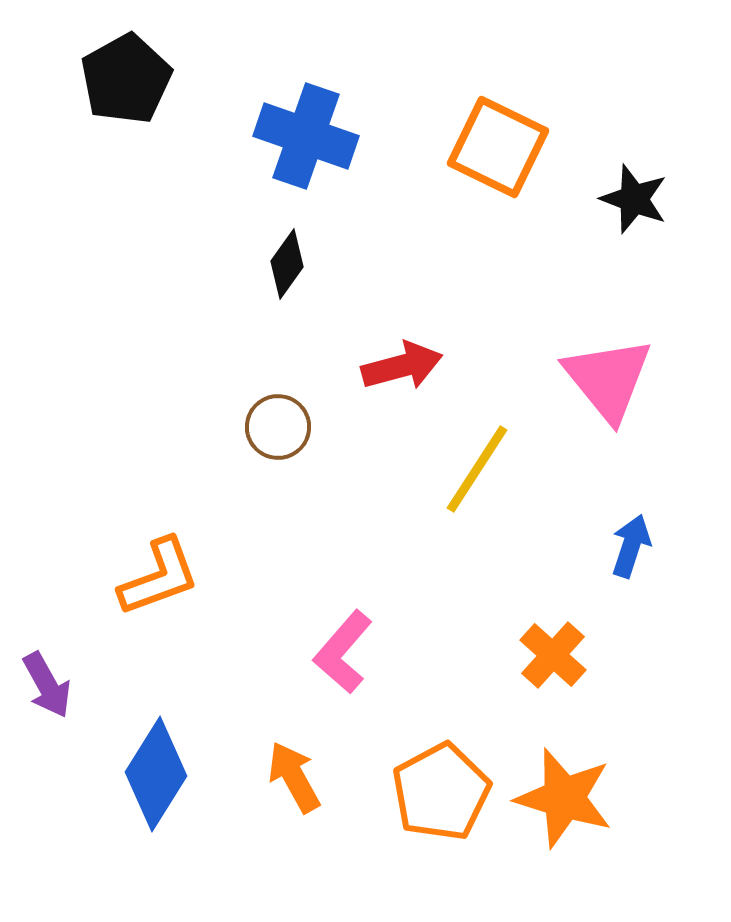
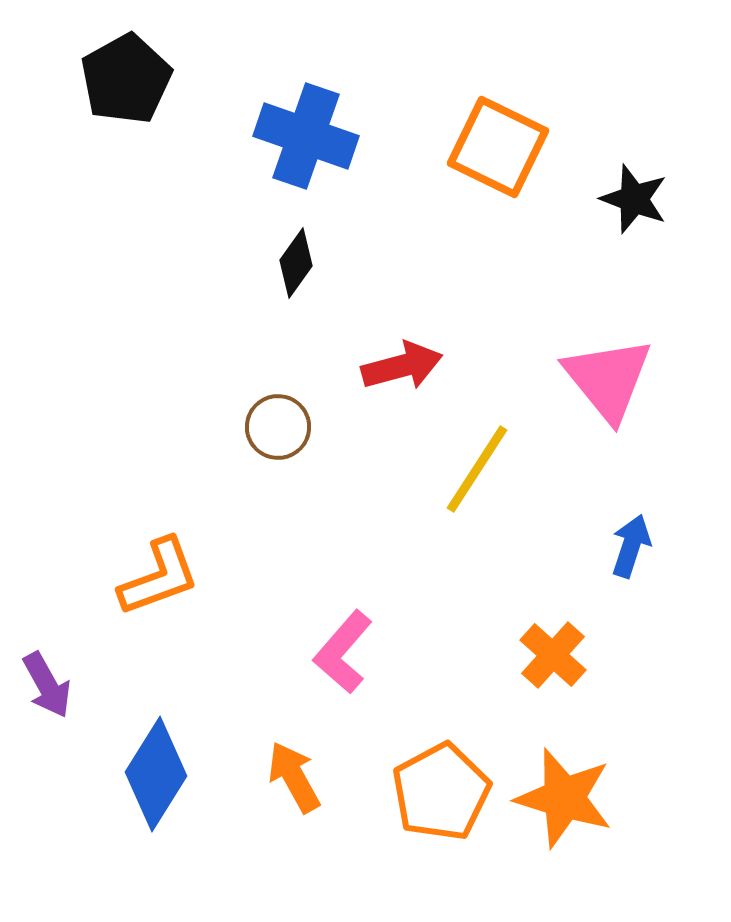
black diamond: moved 9 px right, 1 px up
